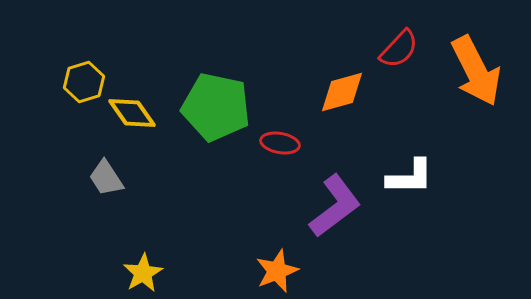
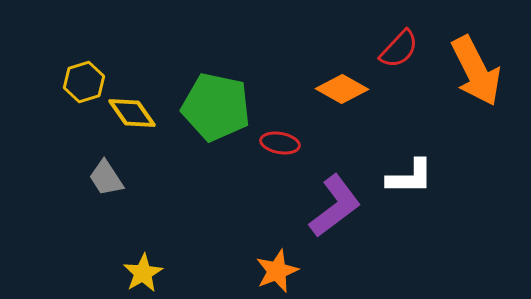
orange diamond: moved 3 px up; rotated 45 degrees clockwise
